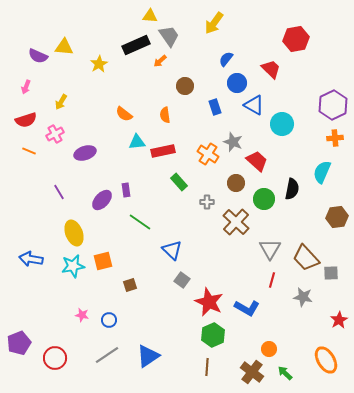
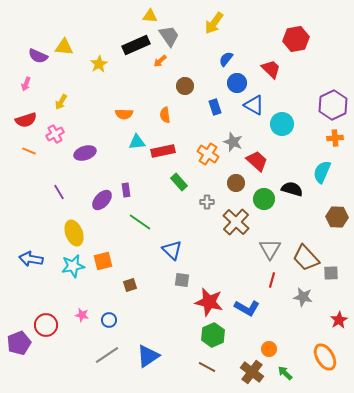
pink arrow at (26, 87): moved 3 px up
orange semicircle at (124, 114): rotated 36 degrees counterclockwise
black semicircle at (292, 189): rotated 85 degrees counterclockwise
brown hexagon at (337, 217): rotated 10 degrees clockwise
gray square at (182, 280): rotated 28 degrees counterclockwise
red star at (209, 302): rotated 12 degrees counterclockwise
red circle at (55, 358): moved 9 px left, 33 px up
orange ellipse at (326, 360): moved 1 px left, 3 px up
brown line at (207, 367): rotated 66 degrees counterclockwise
